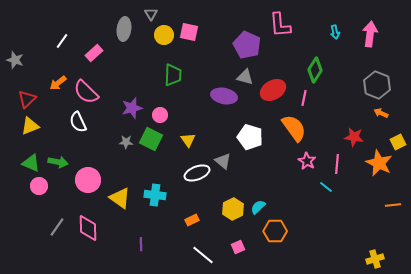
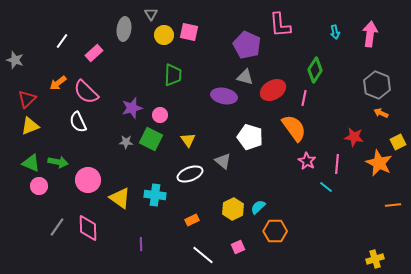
white ellipse at (197, 173): moved 7 px left, 1 px down
